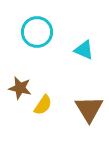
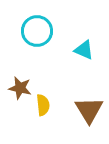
cyan circle: moved 1 px up
yellow semicircle: rotated 40 degrees counterclockwise
brown triangle: moved 1 px down
